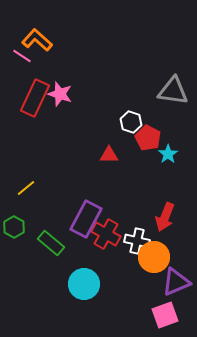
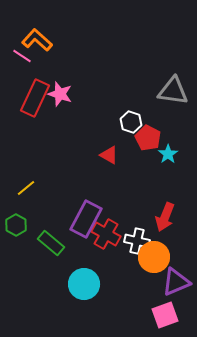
red triangle: rotated 30 degrees clockwise
green hexagon: moved 2 px right, 2 px up
